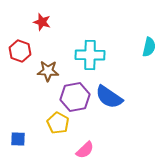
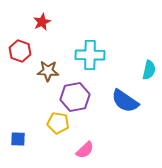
red star: rotated 30 degrees clockwise
cyan semicircle: moved 23 px down
blue semicircle: moved 16 px right, 4 px down
yellow pentagon: rotated 20 degrees counterclockwise
